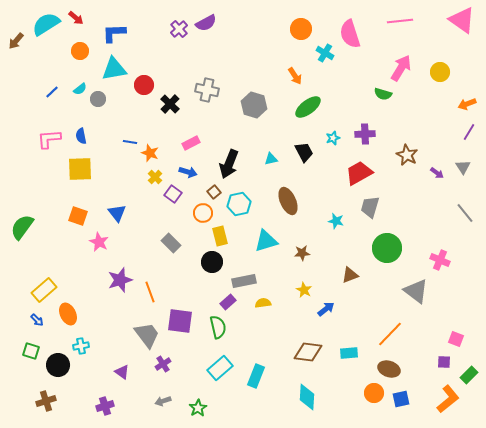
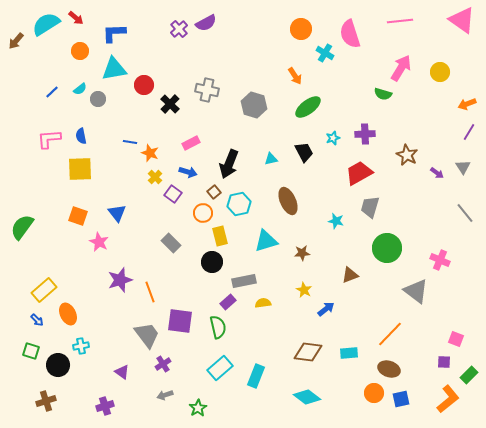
cyan diamond at (307, 397): rotated 56 degrees counterclockwise
gray arrow at (163, 401): moved 2 px right, 6 px up
